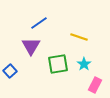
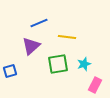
blue line: rotated 12 degrees clockwise
yellow line: moved 12 px left; rotated 12 degrees counterclockwise
purple triangle: rotated 18 degrees clockwise
cyan star: rotated 16 degrees clockwise
blue square: rotated 24 degrees clockwise
